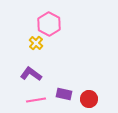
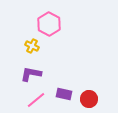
yellow cross: moved 4 px left, 3 px down; rotated 16 degrees counterclockwise
purple L-shape: rotated 25 degrees counterclockwise
pink line: rotated 30 degrees counterclockwise
